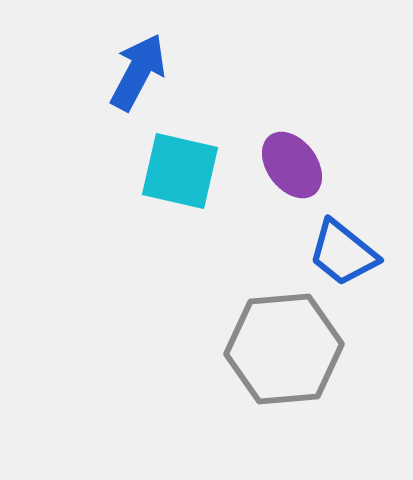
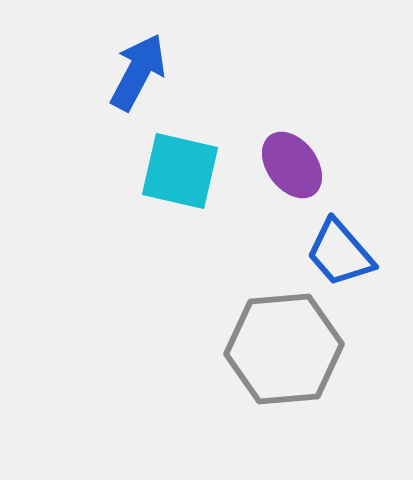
blue trapezoid: moved 3 px left; rotated 10 degrees clockwise
